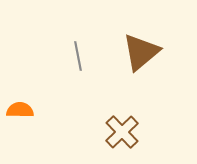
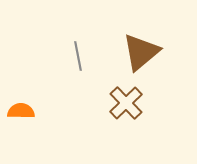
orange semicircle: moved 1 px right, 1 px down
brown cross: moved 4 px right, 29 px up
